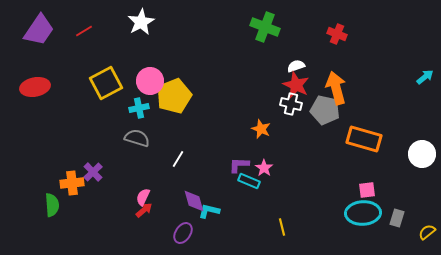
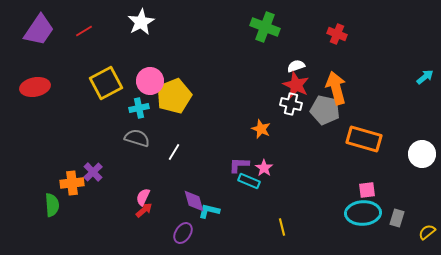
white line: moved 4 px left, 7 px up
